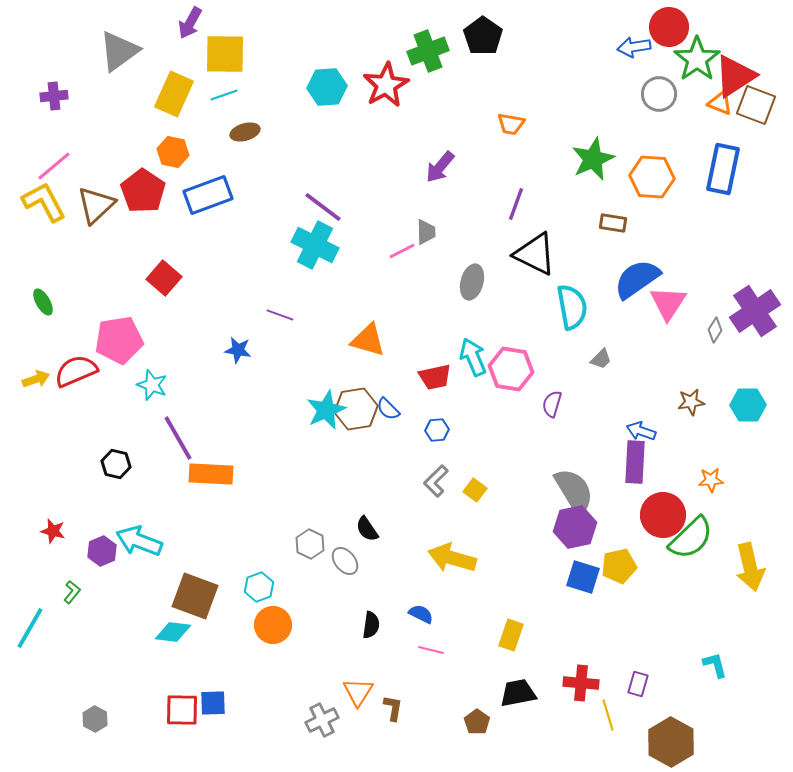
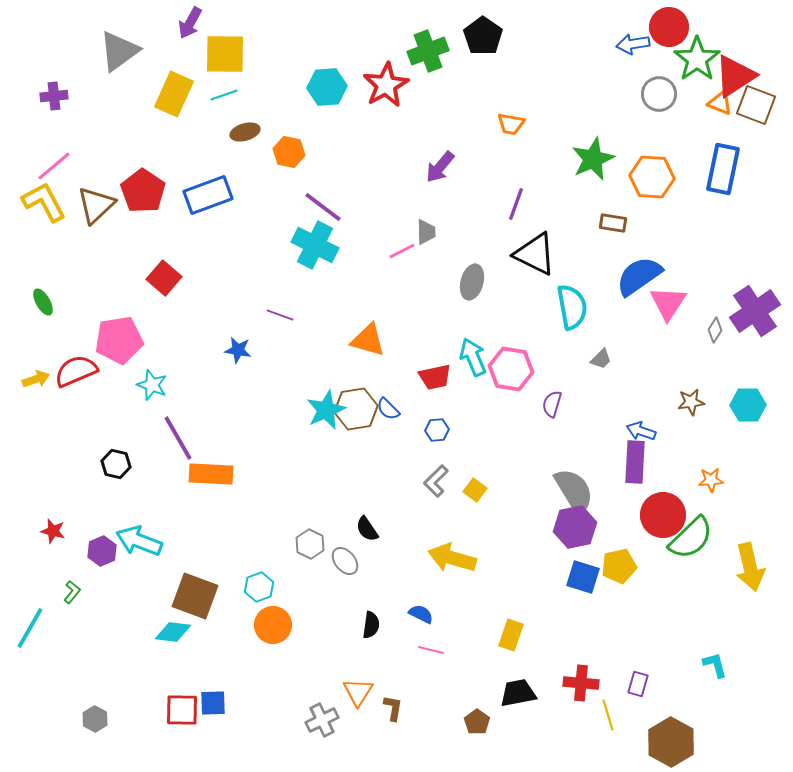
blue arrow at (634, 47): moved 1 px left, 3 px up
orange hexagon at (173, 152): moved 116 px right
blue semicircle at (637, 279): moved 2 px right, 3 px up
